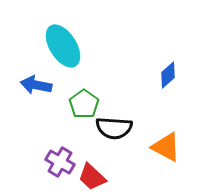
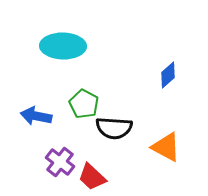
cyan ellipse: rotated 57 degrees counterclockwise
blue arrow: moved 31 px down
green pentagon: rotated 8 degrees counterclockwise
purple cross: rotated 8 degrees clockwise
